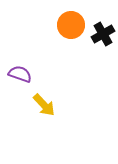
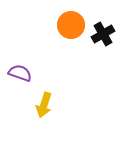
purple semicircle: moved 1 px up
yellow arrow: rotated 60 degrees clockwise
